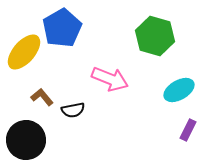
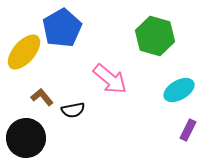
pink arrow: rotated 18 degrees clockwise
black circle: moved 2 px up
